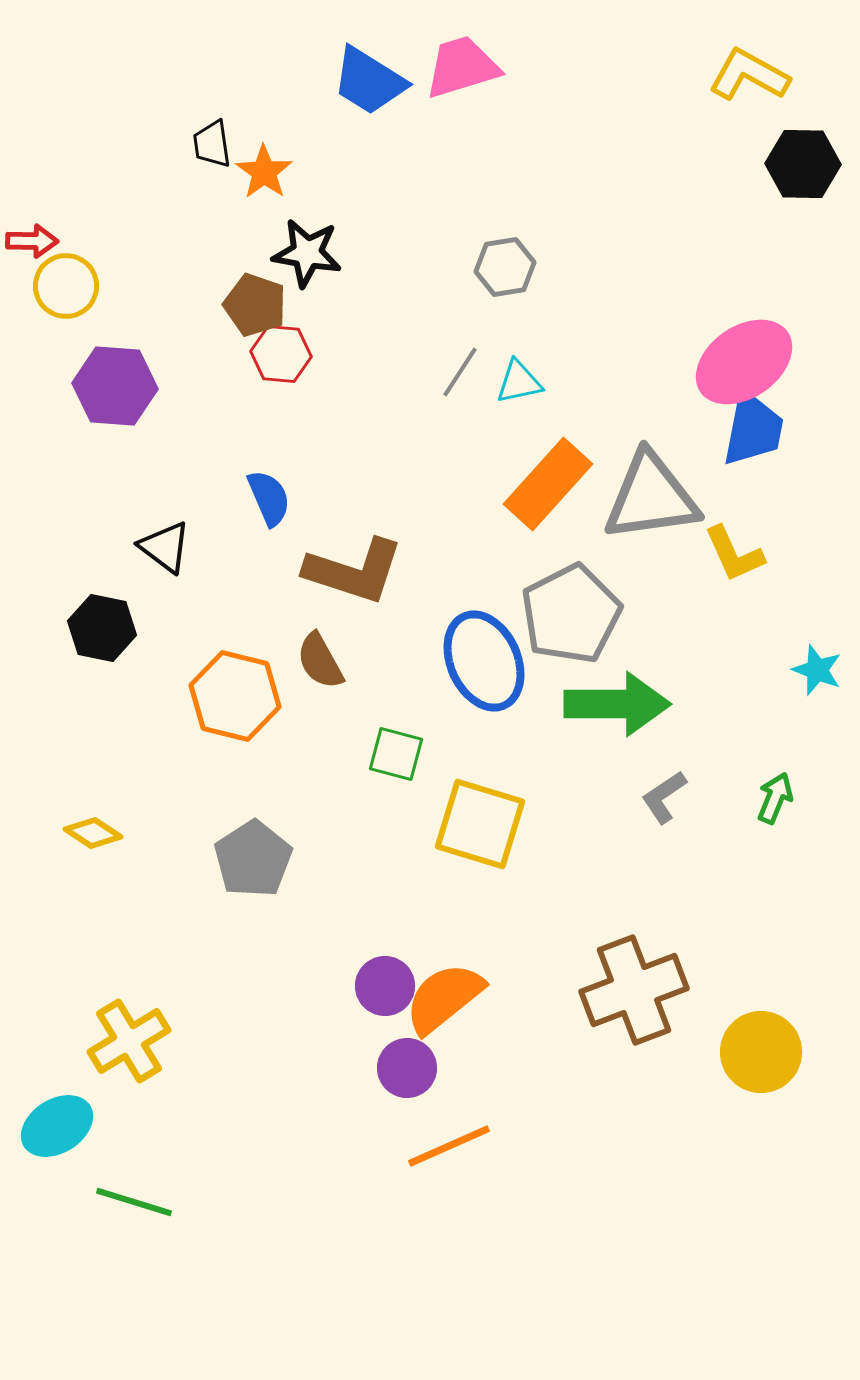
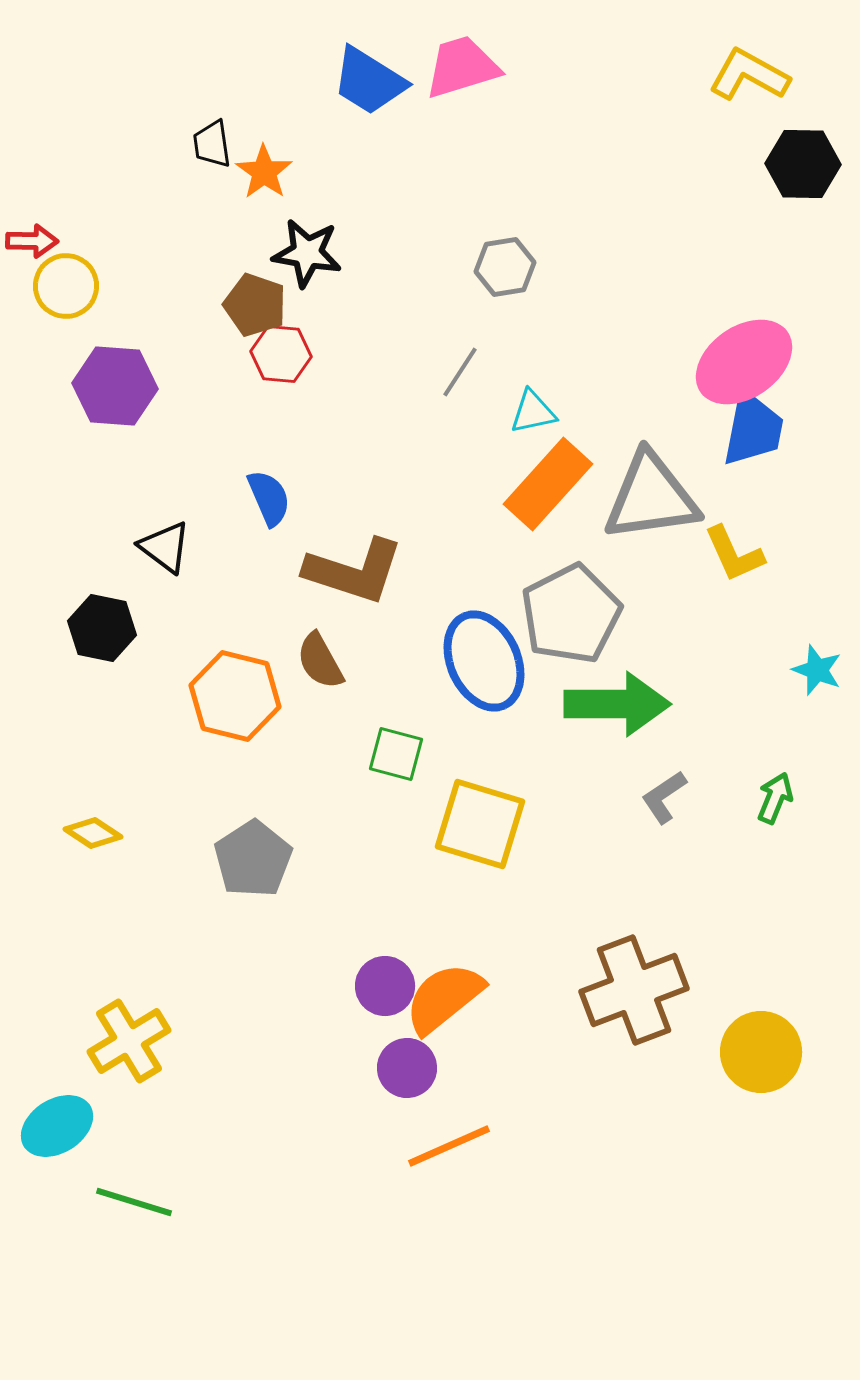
cyan triangle at (519, 382): moved 14 px right, 30 px down
